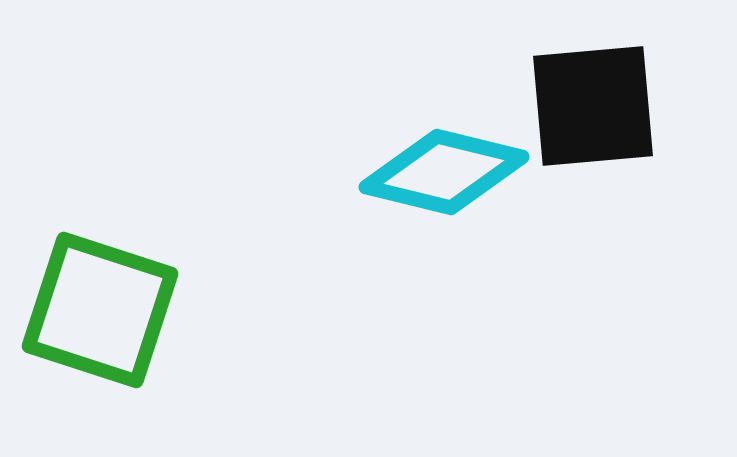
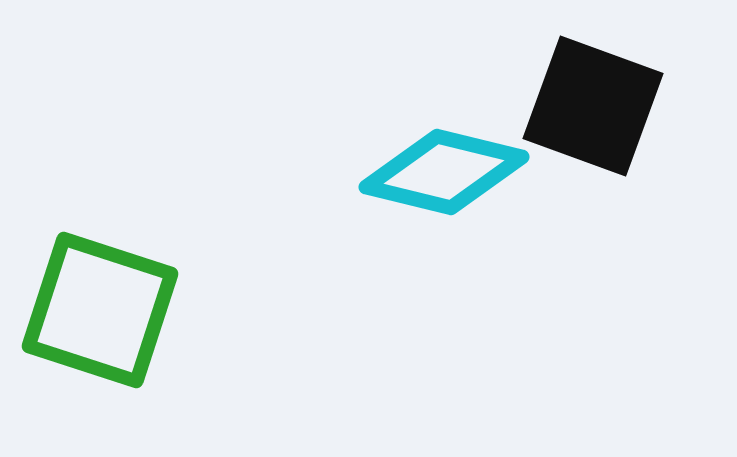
black square: rotated 25 degrees clockwise
